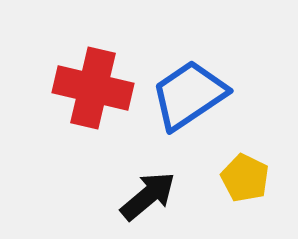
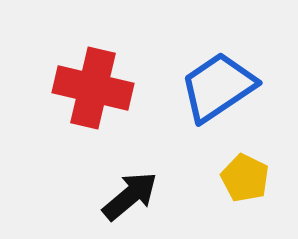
blue trapezoid: moved 29 px right, 8 px up
black arrow: moved 18 px left
